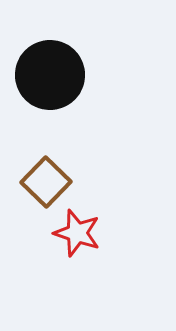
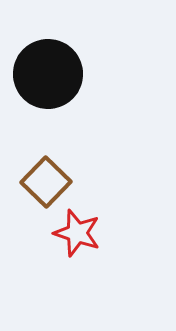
black circle: moved 2 px left, 1 px up
